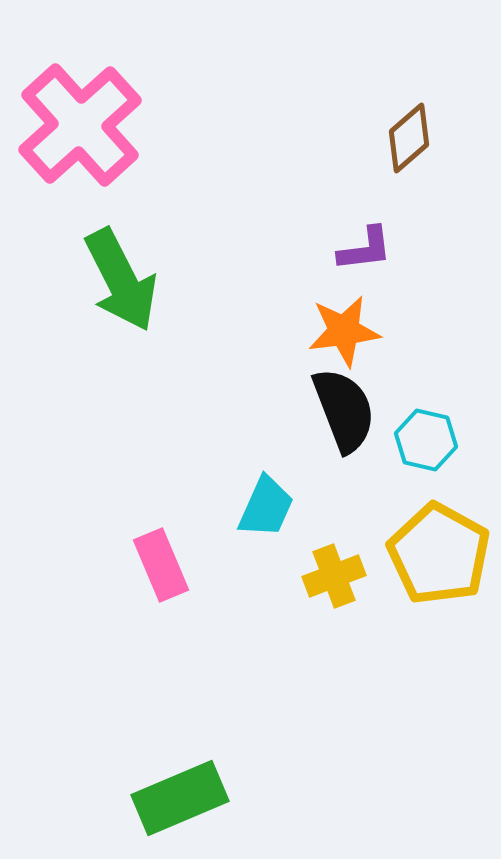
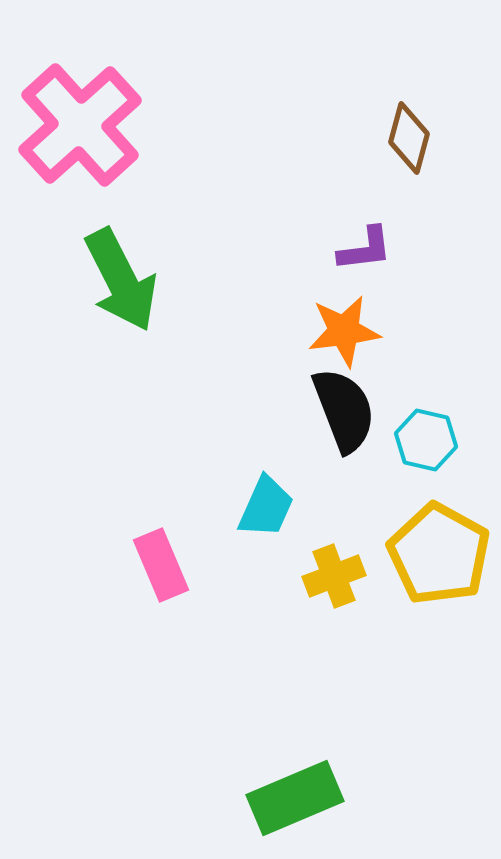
brown diamond: rotated 34 degrees counterclockwise
green rectangle: moved 115 px right
